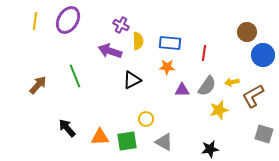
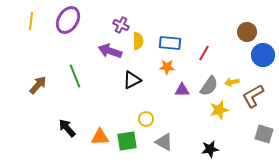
yellow line: moved 4 px left
red line: rotated 21 degrees clockwise
gray semicircle: moved 2 px right
